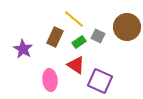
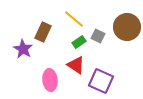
brown rectangle: moved 12 px left, 5 px up
purple square: moved 1 px right
